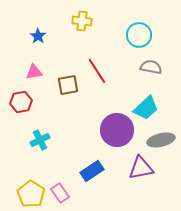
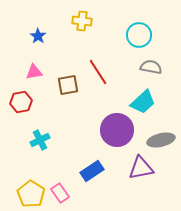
red line: moved 1 px right, 1 px down
cyan trapezoid: moved 3 px left, 6 px up
